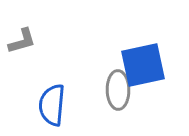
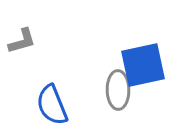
blue semicircle: rotated 27 degrees counterclockwise
